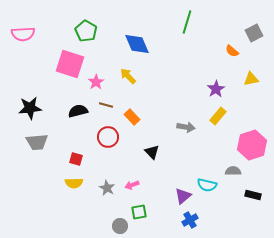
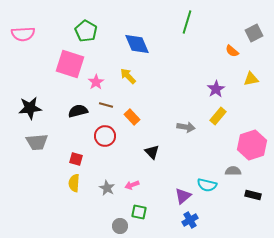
red circle: moved 3 px left, 1 px up
yellow semicircle: rotated 96 degrees clockwise
green square: rotated 21 degrees clockwise
